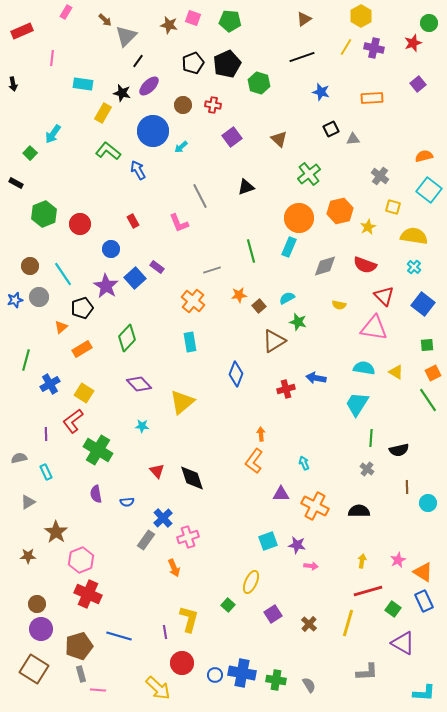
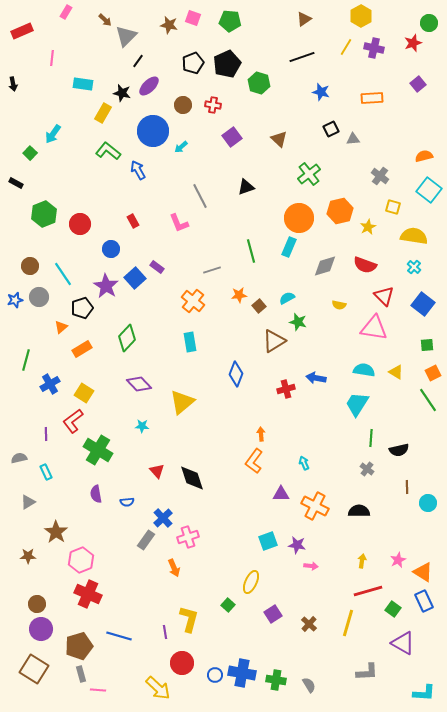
cyan semicircle at (364, 368): moved 2 px down
